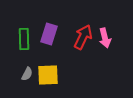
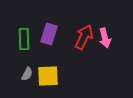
red arrow: moved 1 px right
yellow square: moved 1 px down
